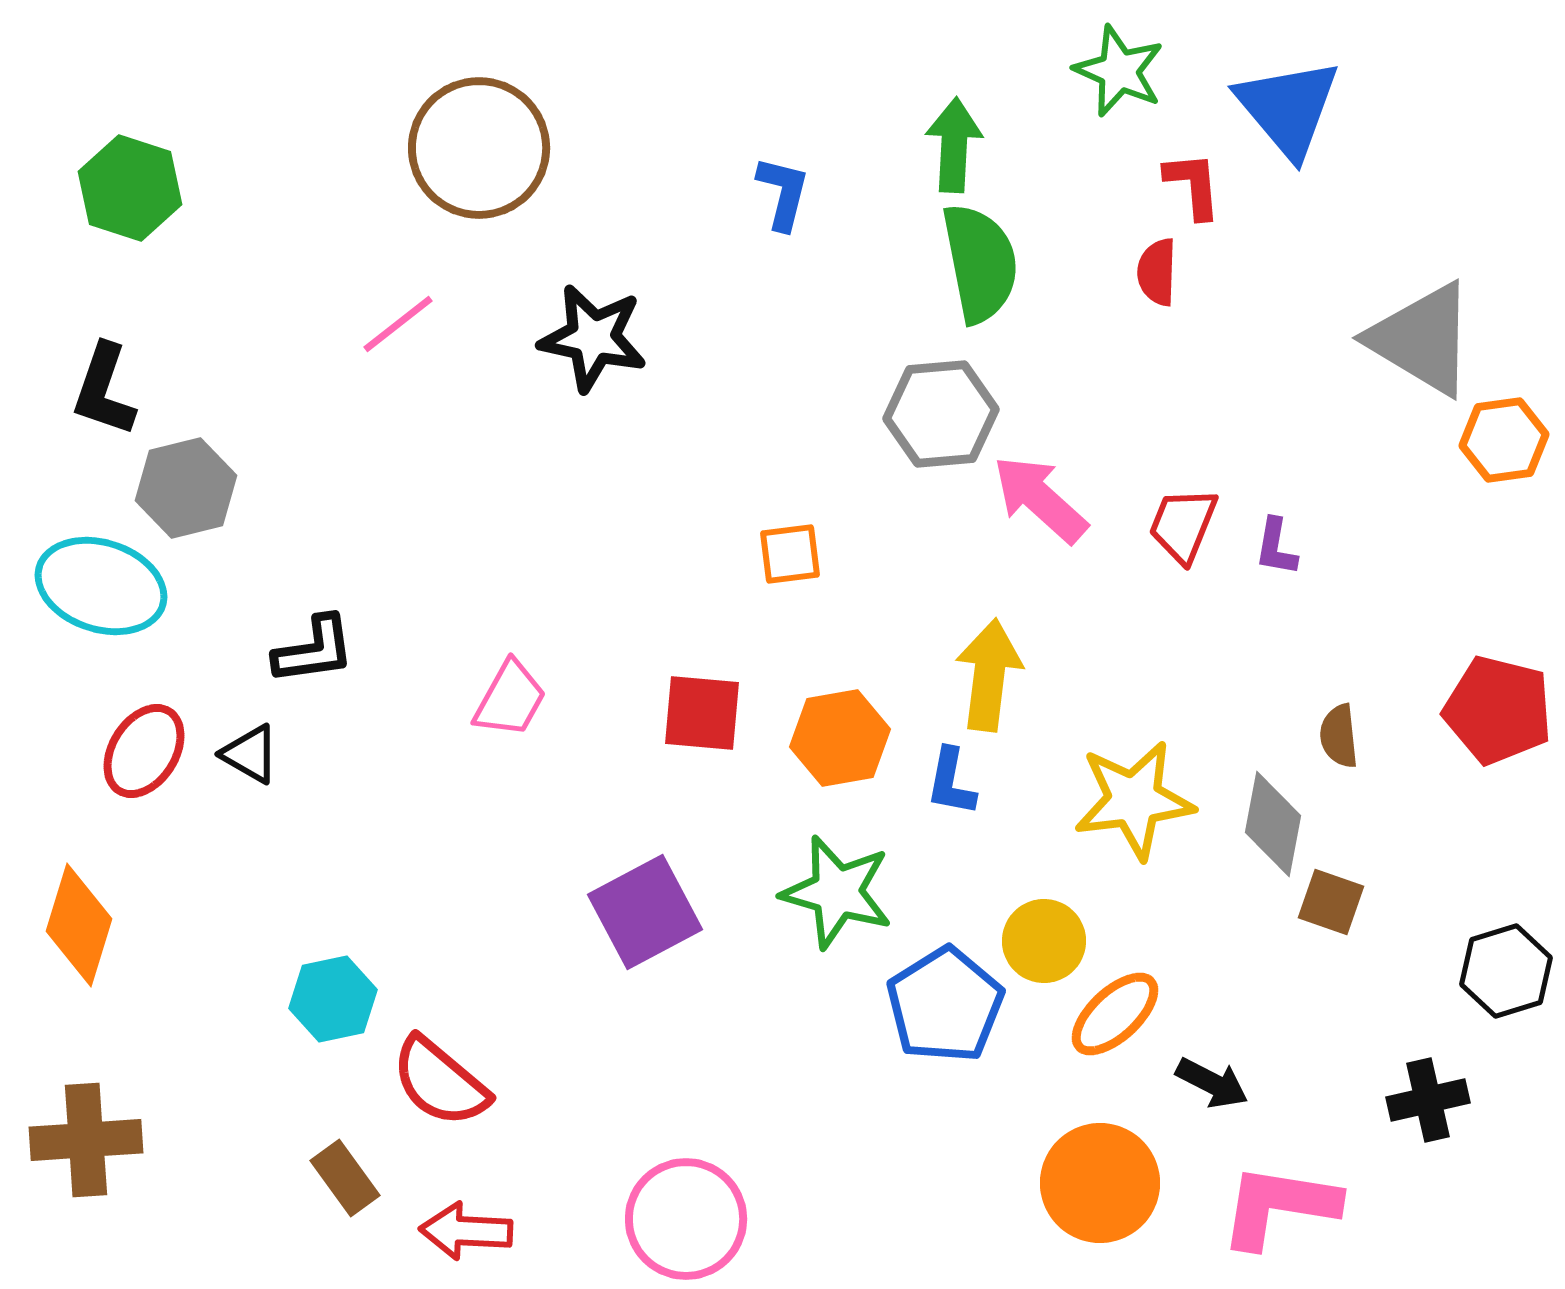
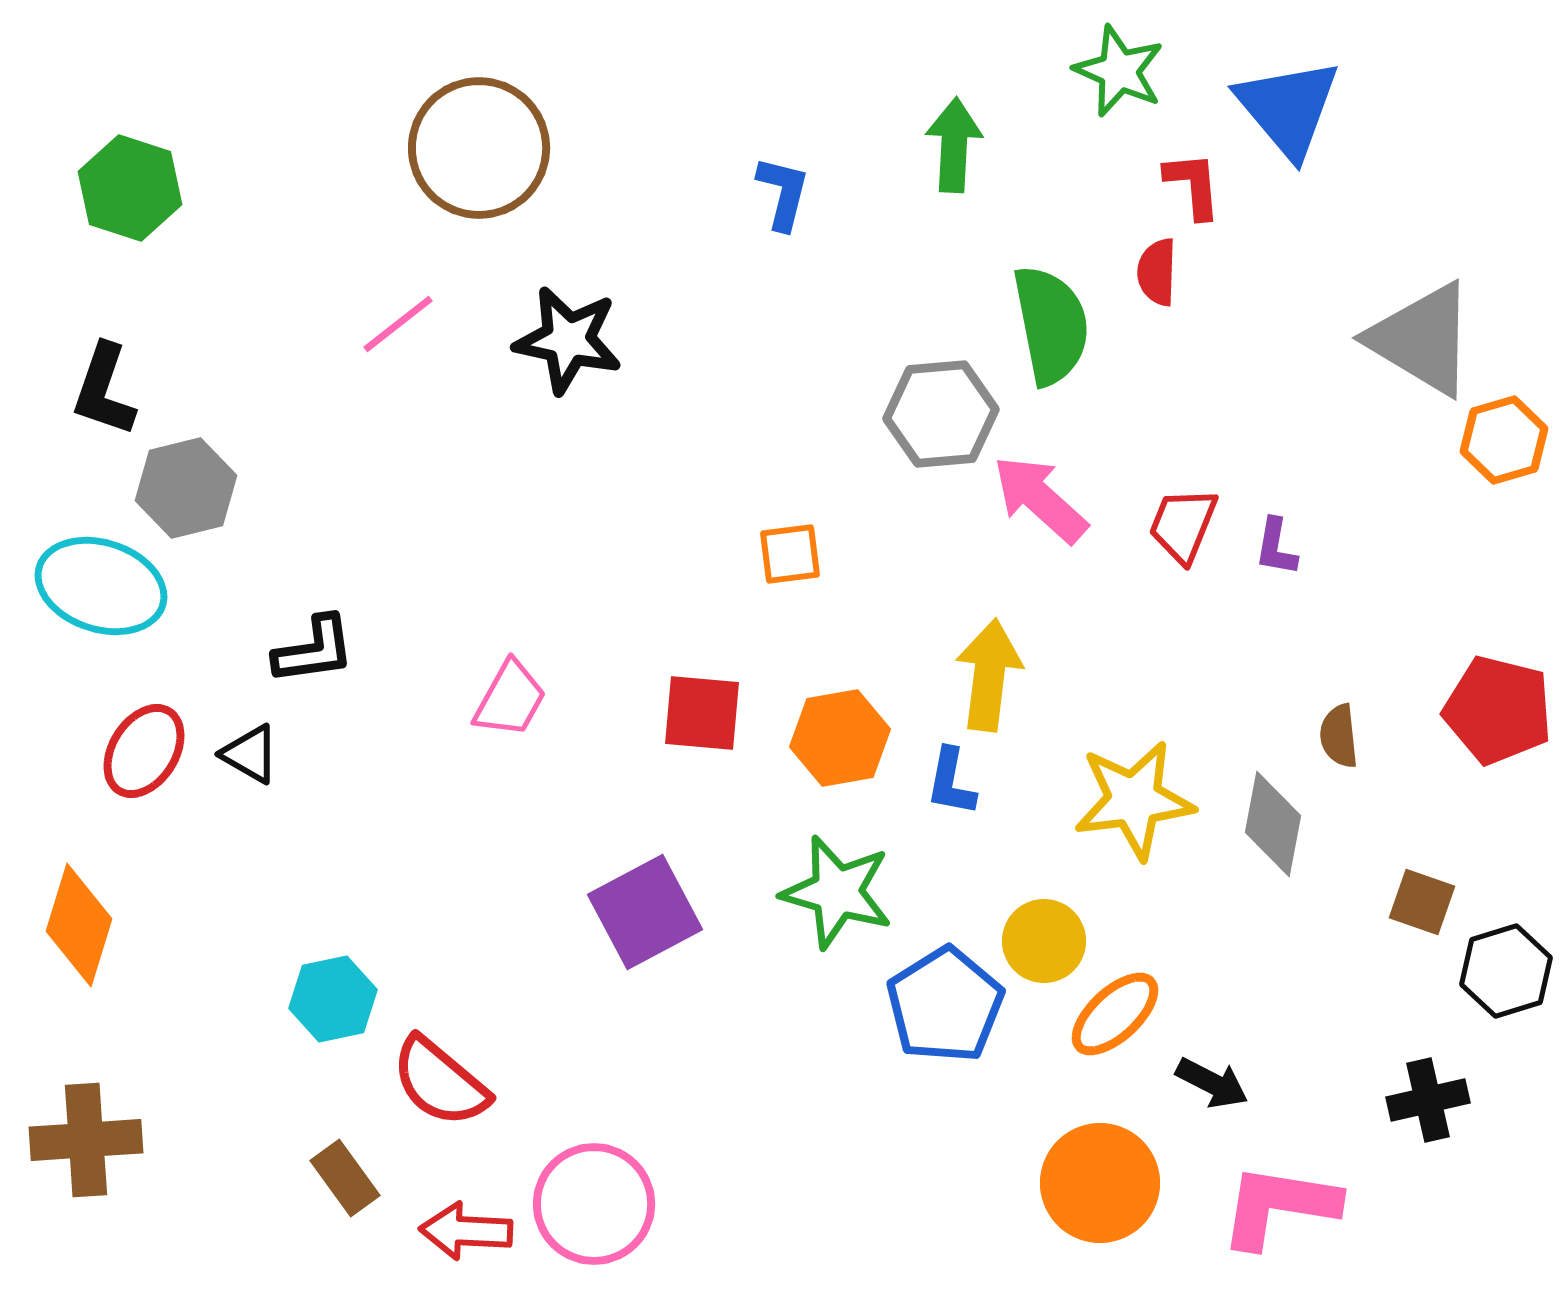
green semicircle at (980, 263): moved 71 px right, 62 px down
black star at (593, 338): moved 25 px left, 2 px down
orange hexagon at (1504, 440): rotated 8 degrees counterclockwise
brown square at (1331, 902): moved 91 px right
pink circle at (686, 1219): moved 92 px left, 15 px up
